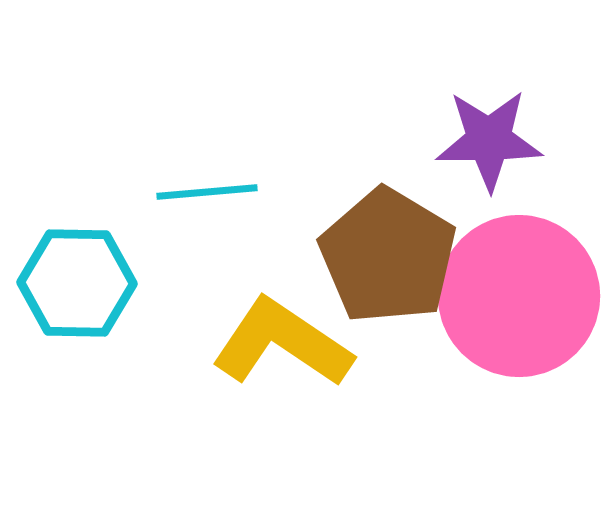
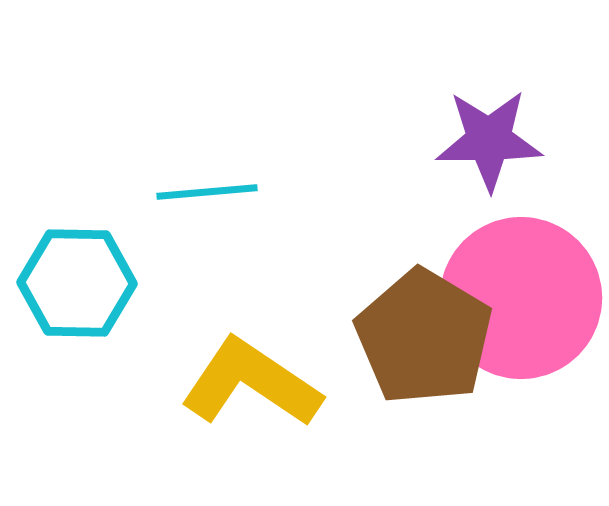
brown pentagon: moved 36 px right, 81 px down
pink circle: moved 2 px right, 2 px down
yellow L-shape: moved 31 px left, 40 px down
